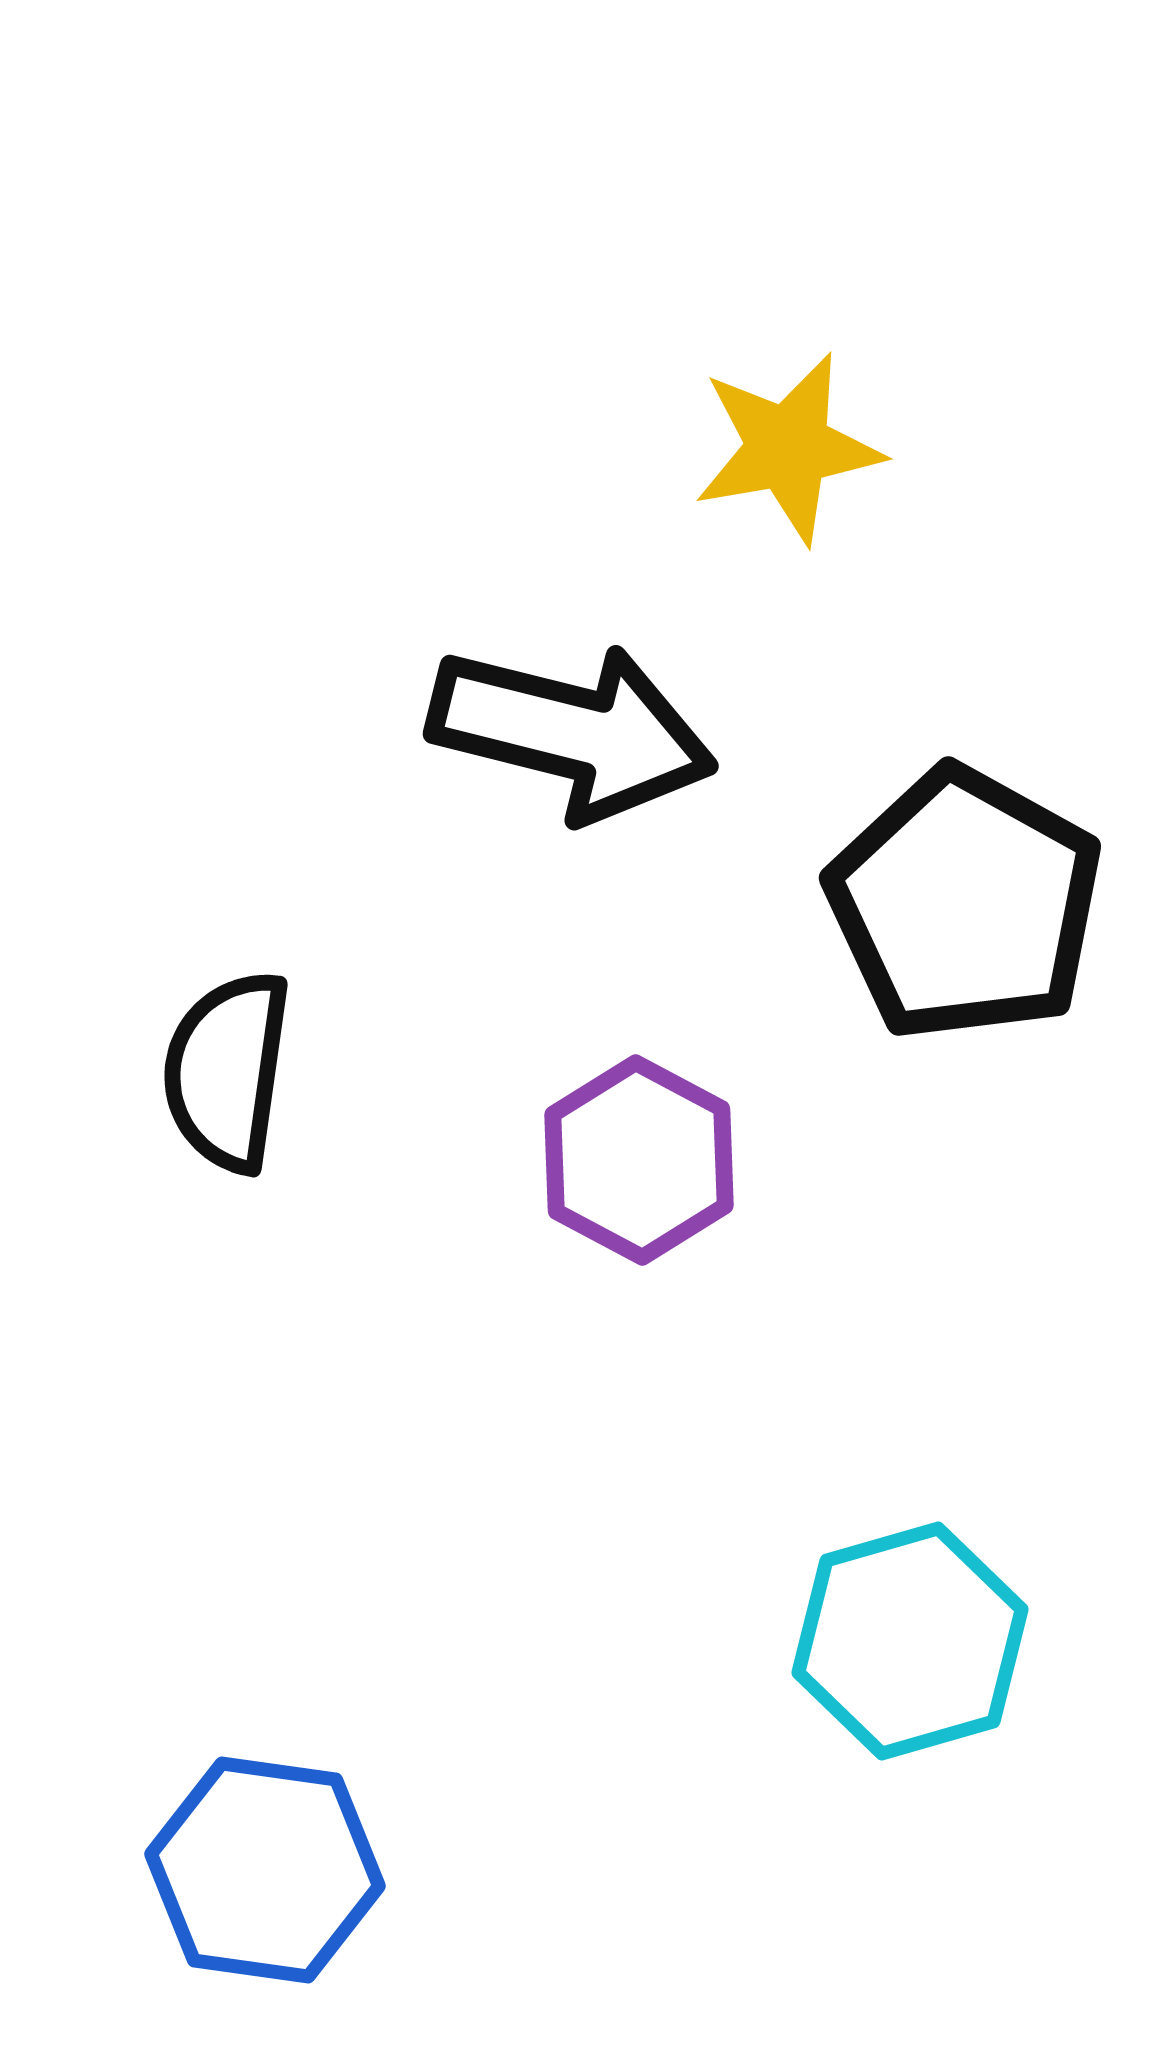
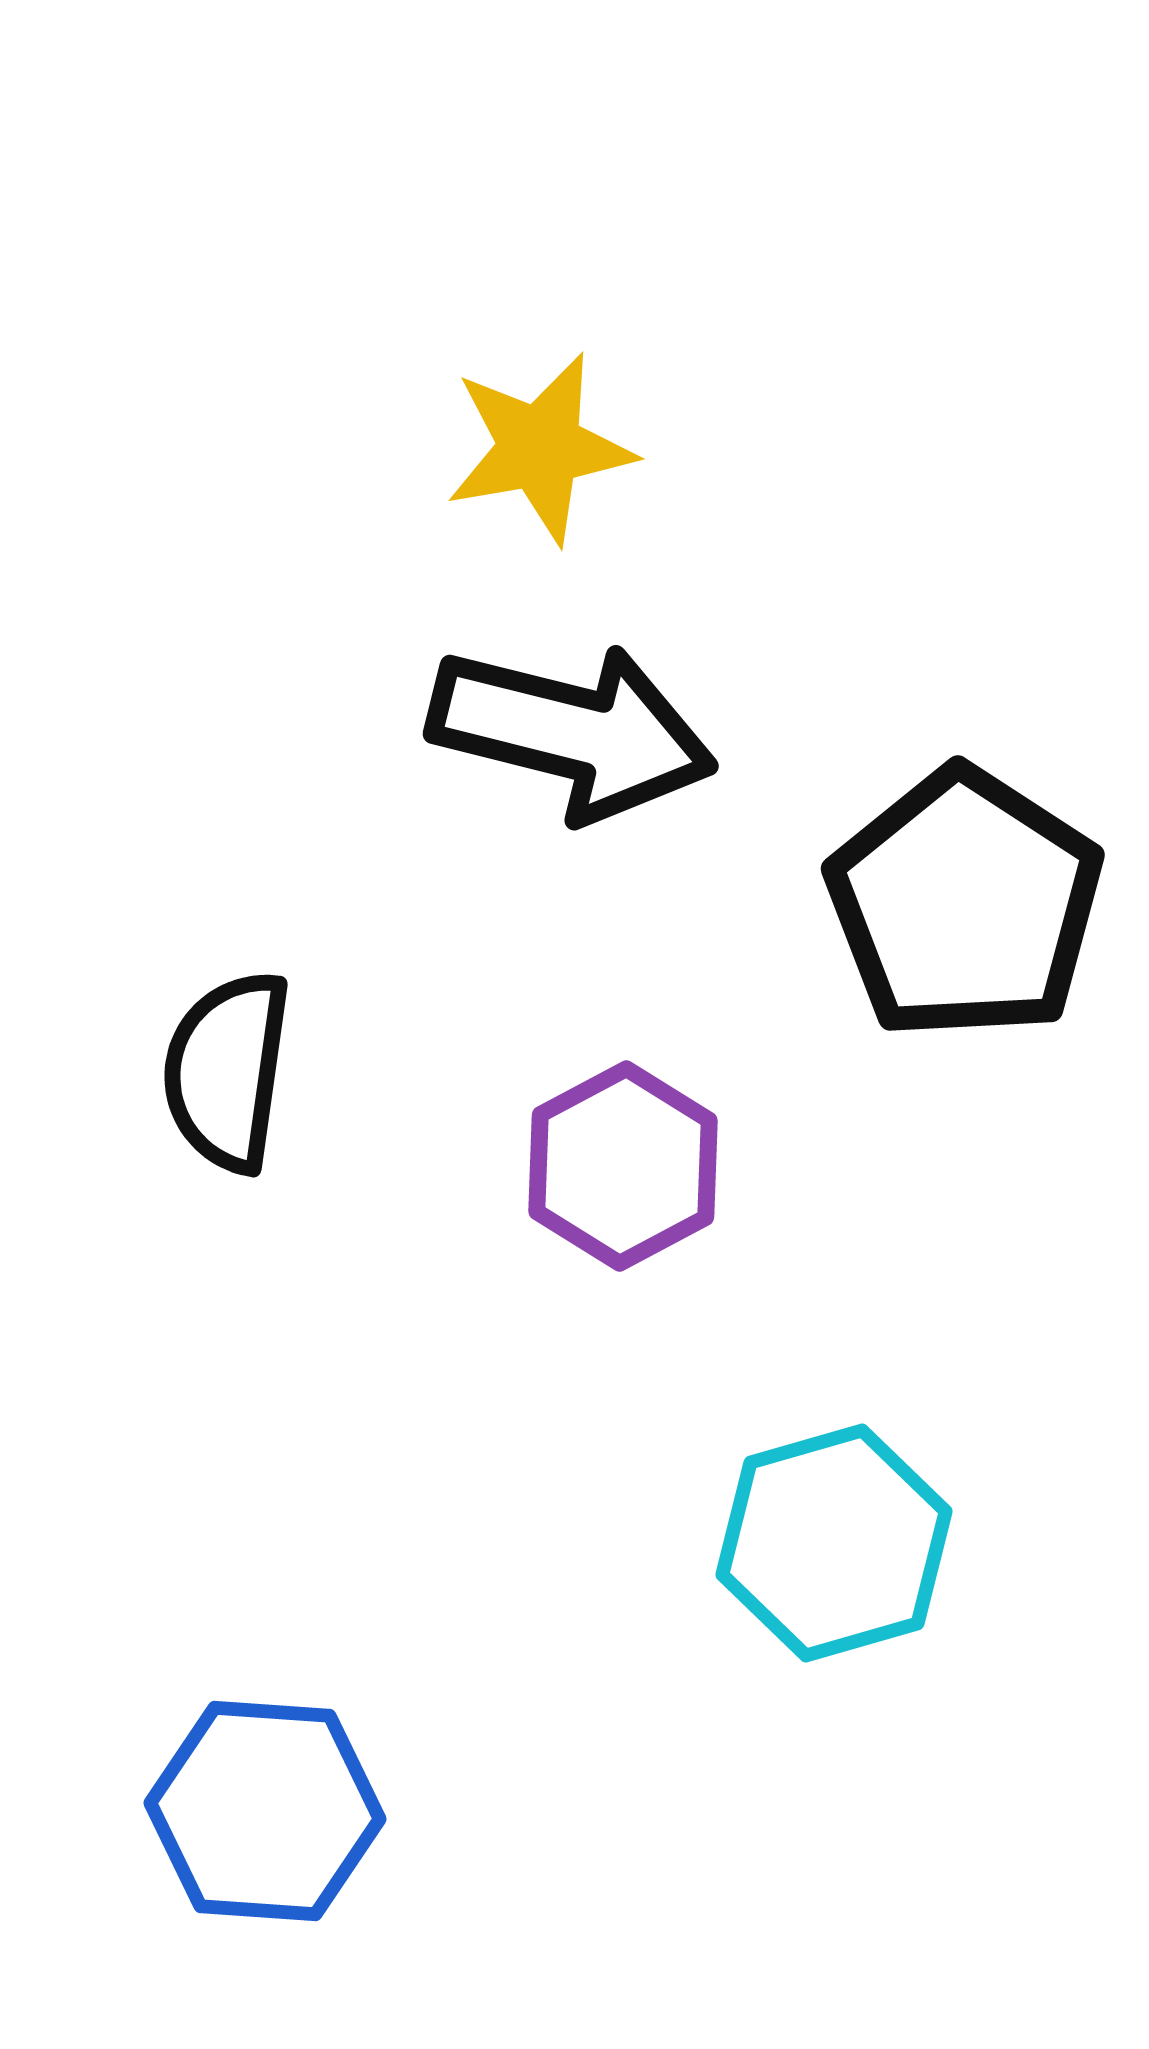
yellow star: moved 248 px left
black pentagon: rotated 4 degrees clockwise
purple hexagon: moved 16 px left, 6 px down; rotated 4 degrees clockwise
cyan hexagon: moved 76 px left, 98 px up
blue hexagon: moved 59 px up; rotated 4 degrees counterclockwise
